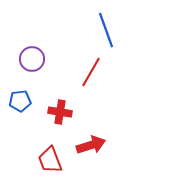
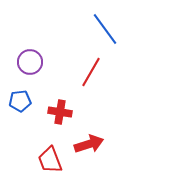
blue line: moved 1 px left, 1 px up; rotated 16 degrees counterclockwise
purple circle: moved 2 px left, 3 px down
red arrow: moved 2 px left, 1 px up
